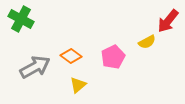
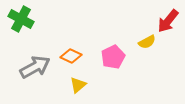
orange diamond: rotated 10 degrees counterclockwise
